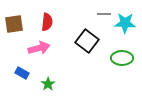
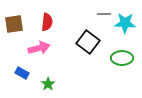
black square: moved 1 px right, 1 px down
